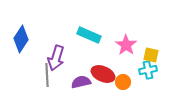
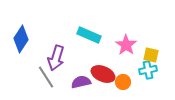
gray line: moved 1 px left, 2 px down; rotated 30 degrees counterclockwise
